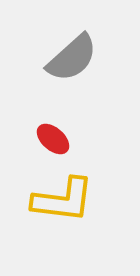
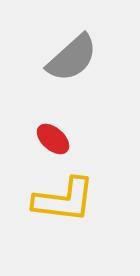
yellow L-shape: moved 1 px right
